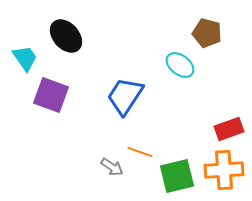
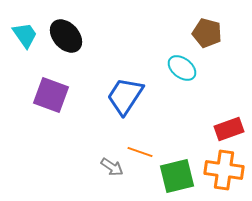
cyan trapezoid: moved 23 px up
cyan ellipse: moved 2 px right, 3 px down
orange cross: rotated 12 degrees clockwise
